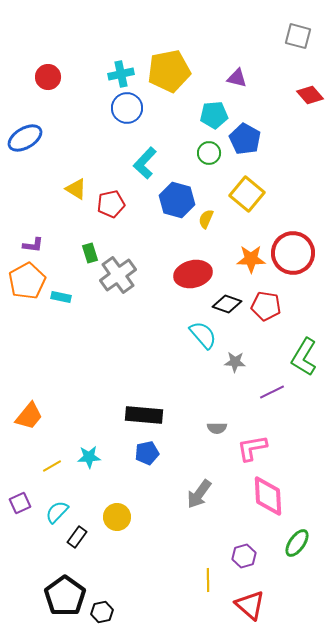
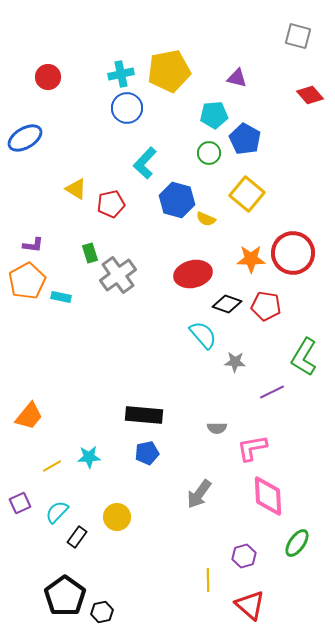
yellow semicircle at (206, 219): rotated 90 degrees counterclockwise
